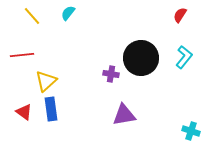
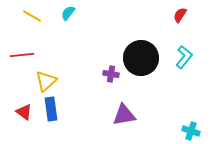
yellow line: rotated 18 degrees counterclockwise
